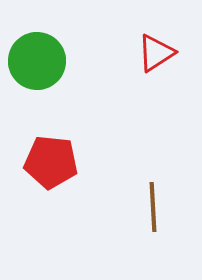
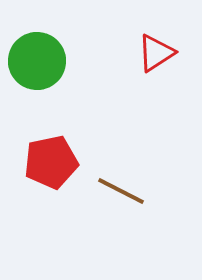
red pentagon: rotated 18 degrees counterclockwise
brown line: moved 32 px left, 16 px up; rotated 60 degrees counterclockwise
